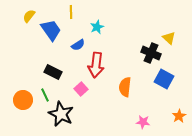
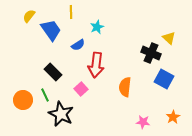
black rectangle: rotated 18 degrees clockwise
orange star: moved 6 px left, 1 px down
